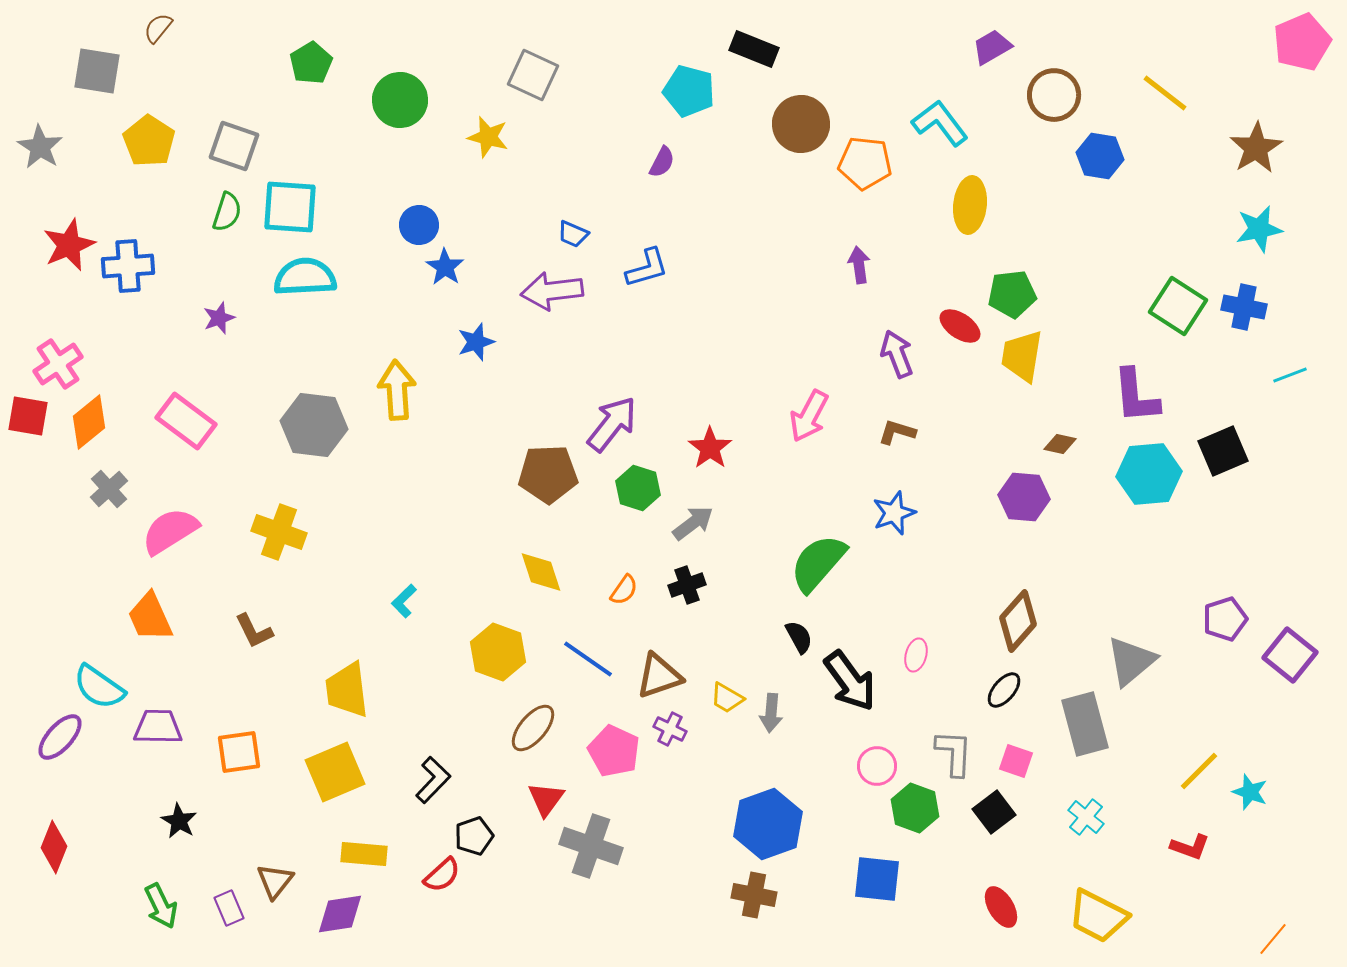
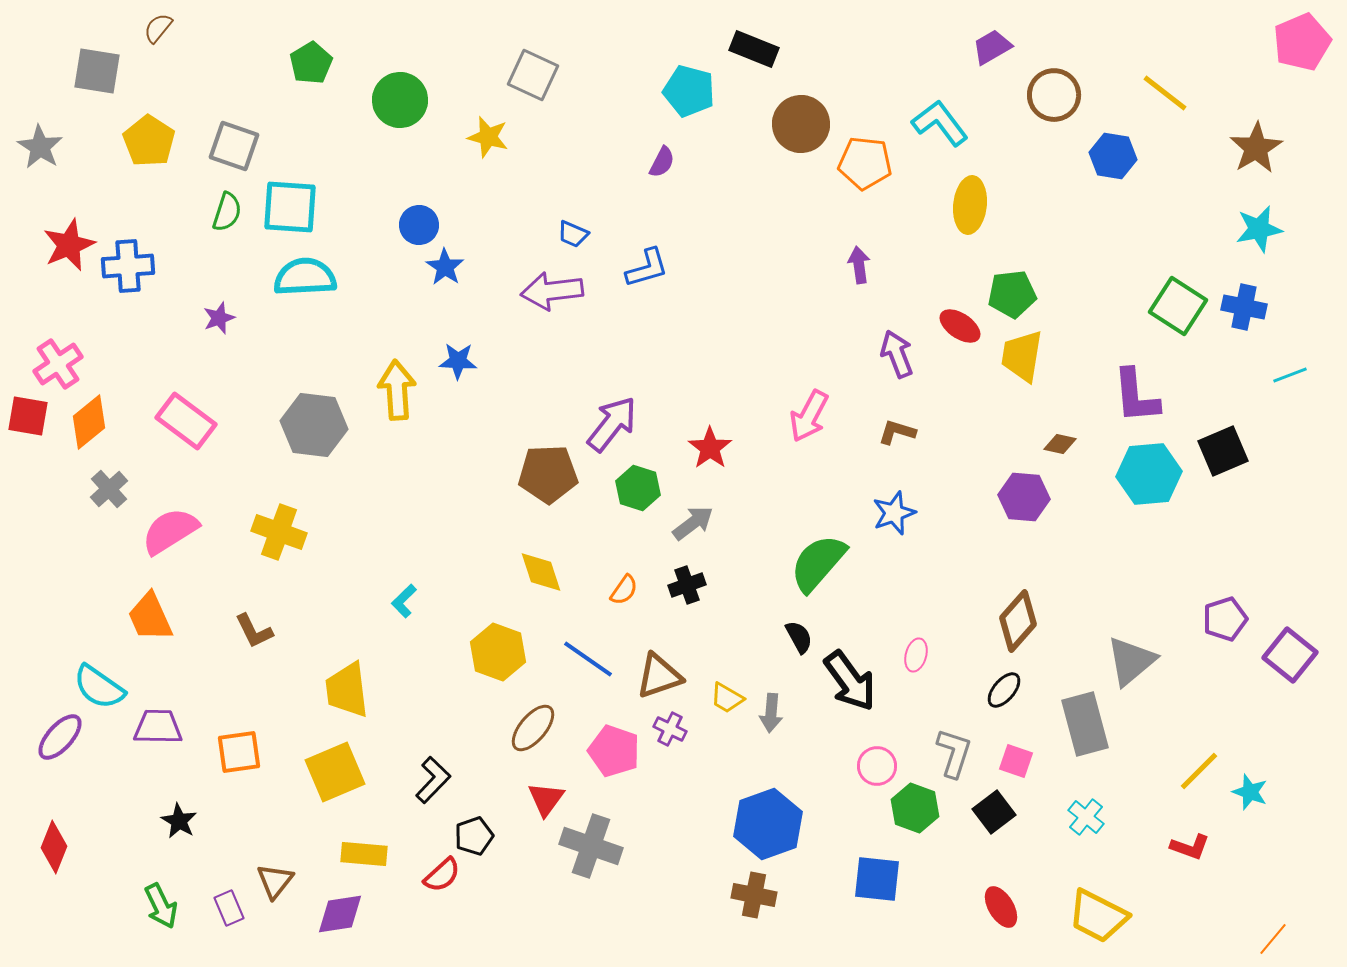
blue hexagon at (1100, 156): moved 13 px right
blue star at (476, 342): moved 18 px left, 19 px down; rotated 21 degrees clockwise
pink pentagon at (614, 751): rotated 6 degrees counterclockwise
gray L-shape at (954, 753): rotated 15 degrees clockwise
